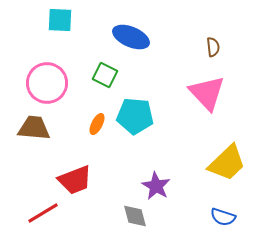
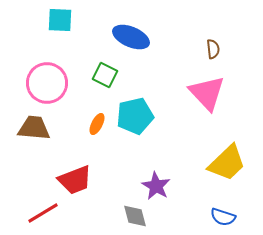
brown semicircle: moved 2 px down
cyan pentagon: rotated 18 degrees counterclockwise
